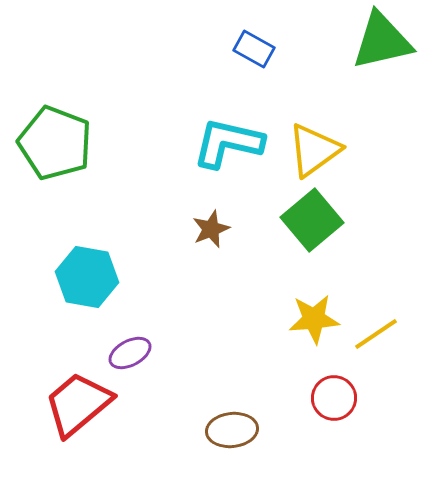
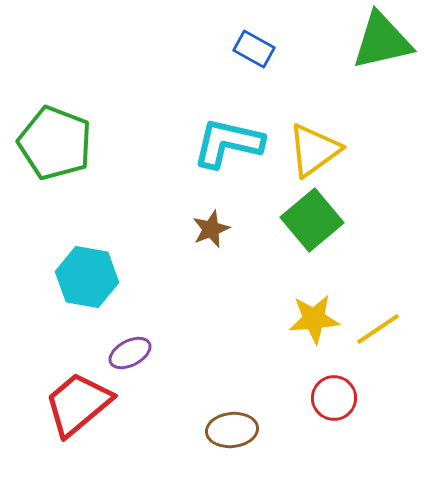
yellow line: moved 2 px right, 5 px up
